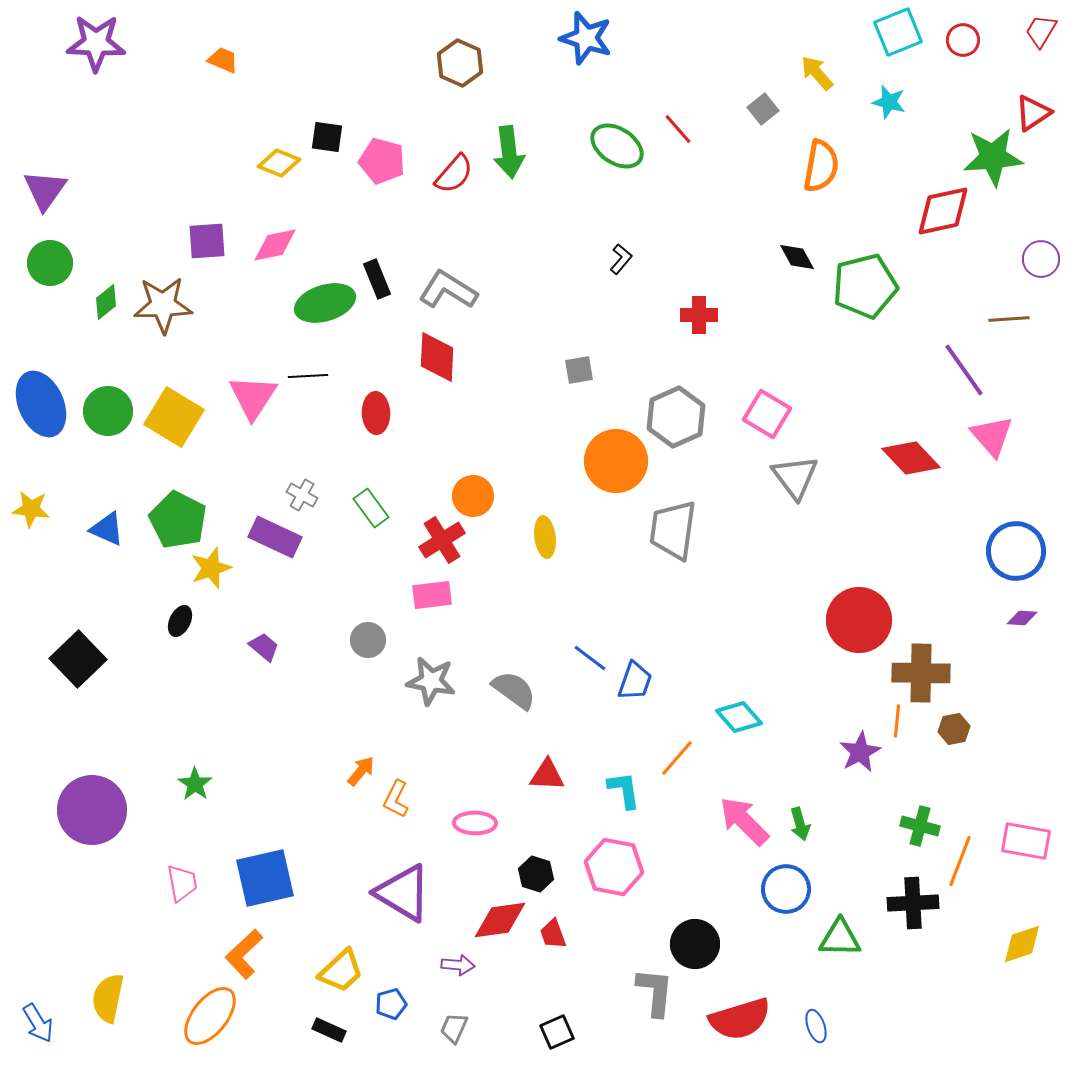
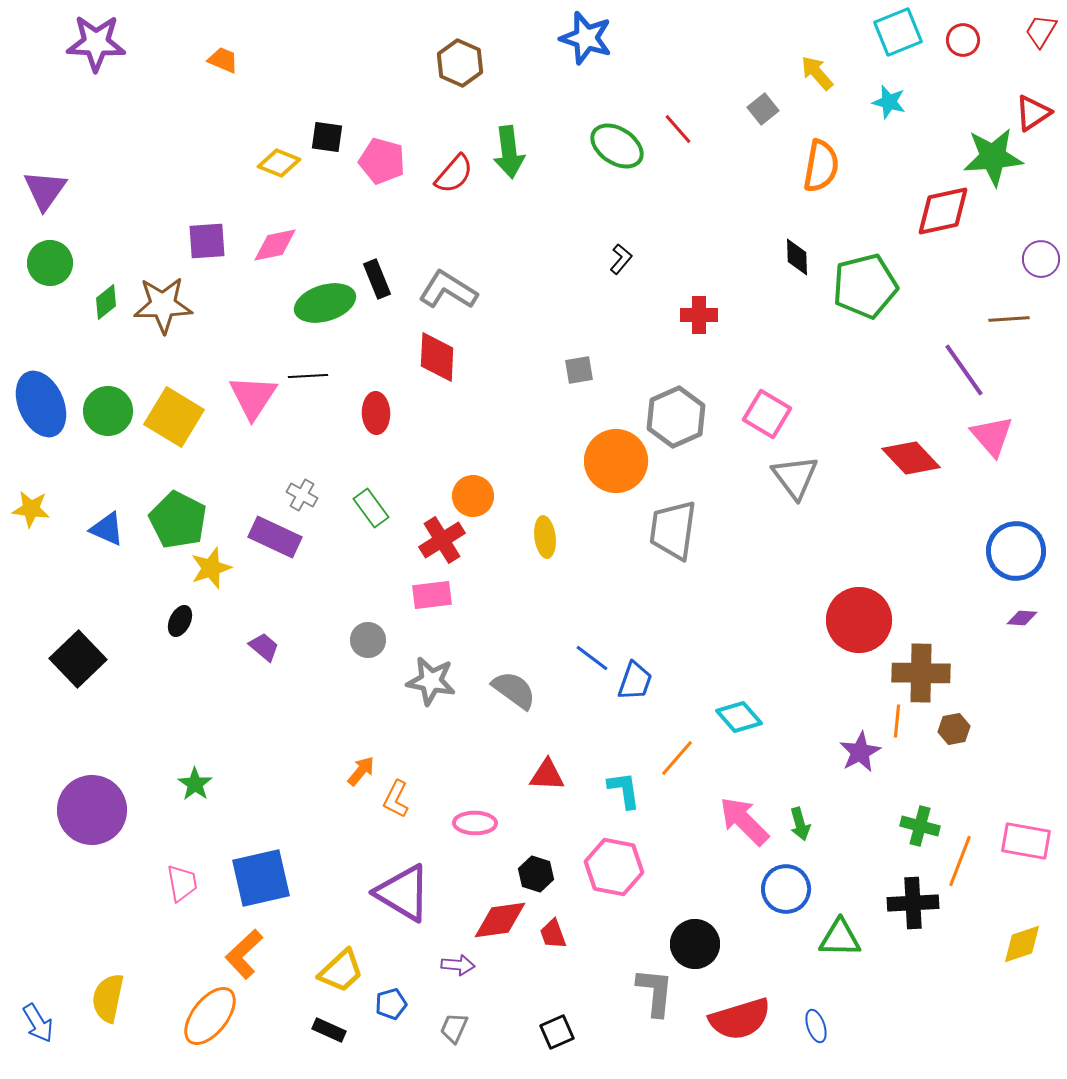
black diamond at (797, 257): rotated 27 degrees clockwise
blue line at (590, 658): moved 2 px right
blue square at (265, 878): moved 4 px left
